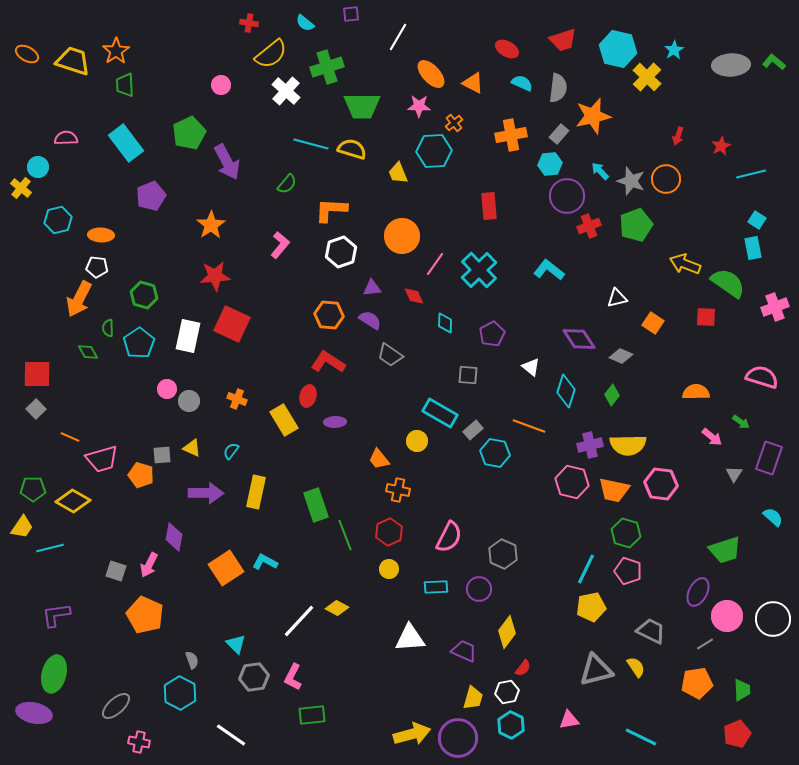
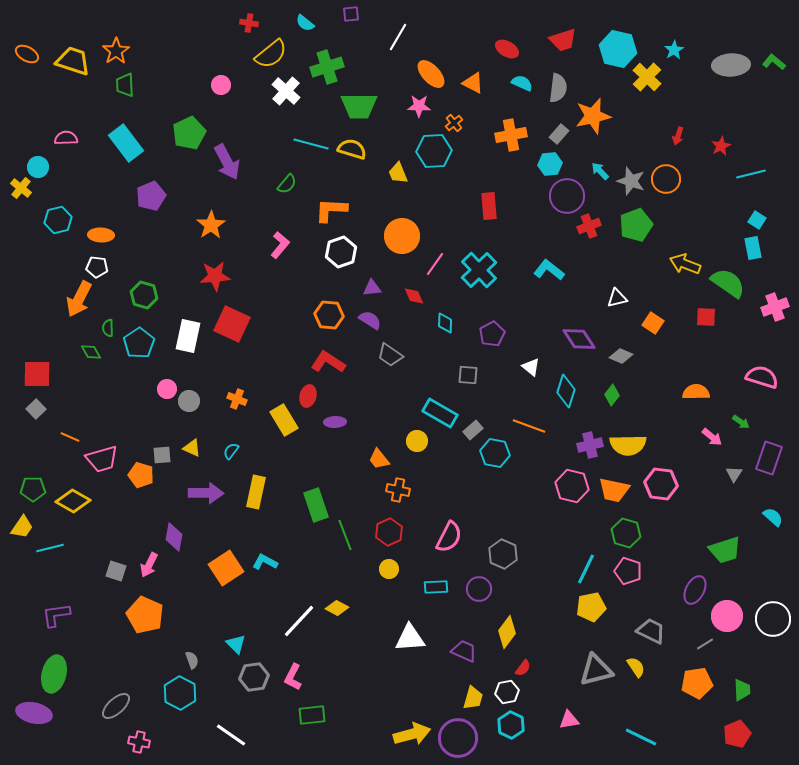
green trapezoid at (362, 106): moved 3 px left
green diamond at (88, 352): moved 3 px right
pink hexagon at (572, 482): moved 4 px down
purple ellipse at (698, 592): moved 3 px left, 2 px up
